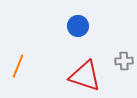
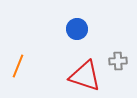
blue circle: moved 1 px left, 3 px down
gray cross: moved 6 px left
